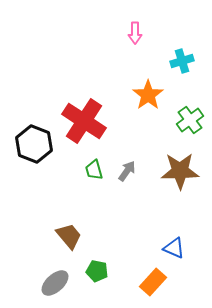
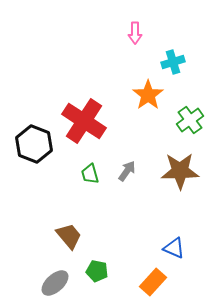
cyan cross: moved 9 px left, 1 px down
green trapezoid: moved 4 px left, 4 px down
